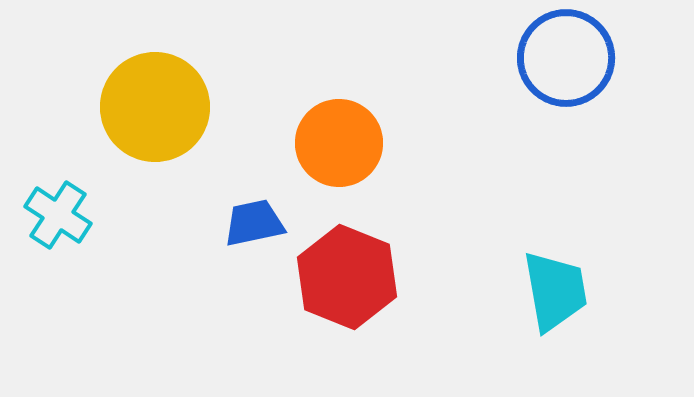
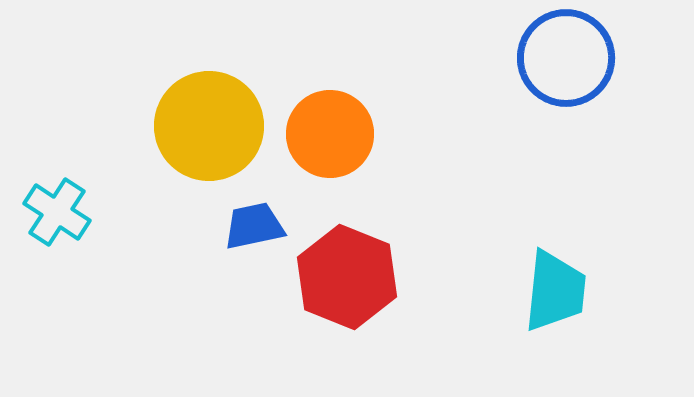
yellow circle: moved 54 px right, 19 px down
orange circle: moved 9 px left, 9 px up
cyan cross: moved 1 px left, 3 px up
blue trapezoid: moved 3 px down
cyan trapezoid: rotated 16 degrees clockwise
